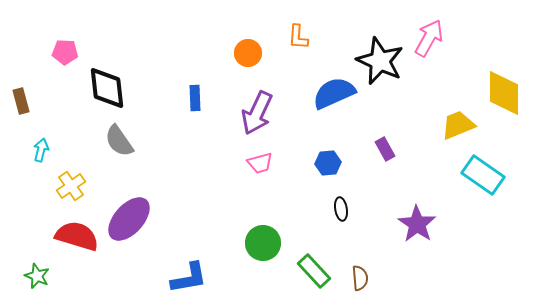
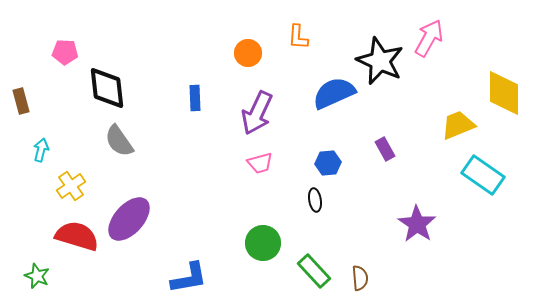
black ellipse: moved 26 px left, 9 px up
